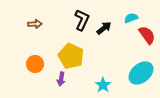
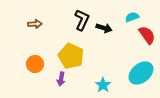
cyan semicircle: moved 1 px right, 1 px up
black arrow: rotated 56 degrees clockwise
